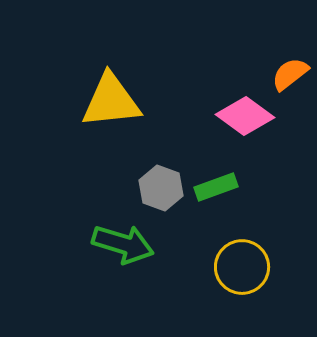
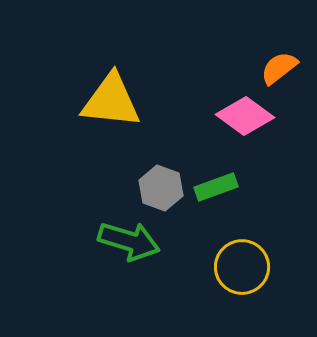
orange semicircle: moved 11 px left, 6 px up
yellow triangle: rotated 12 degrees clockwise
green arrow: moved 6 px right, 3 px up
